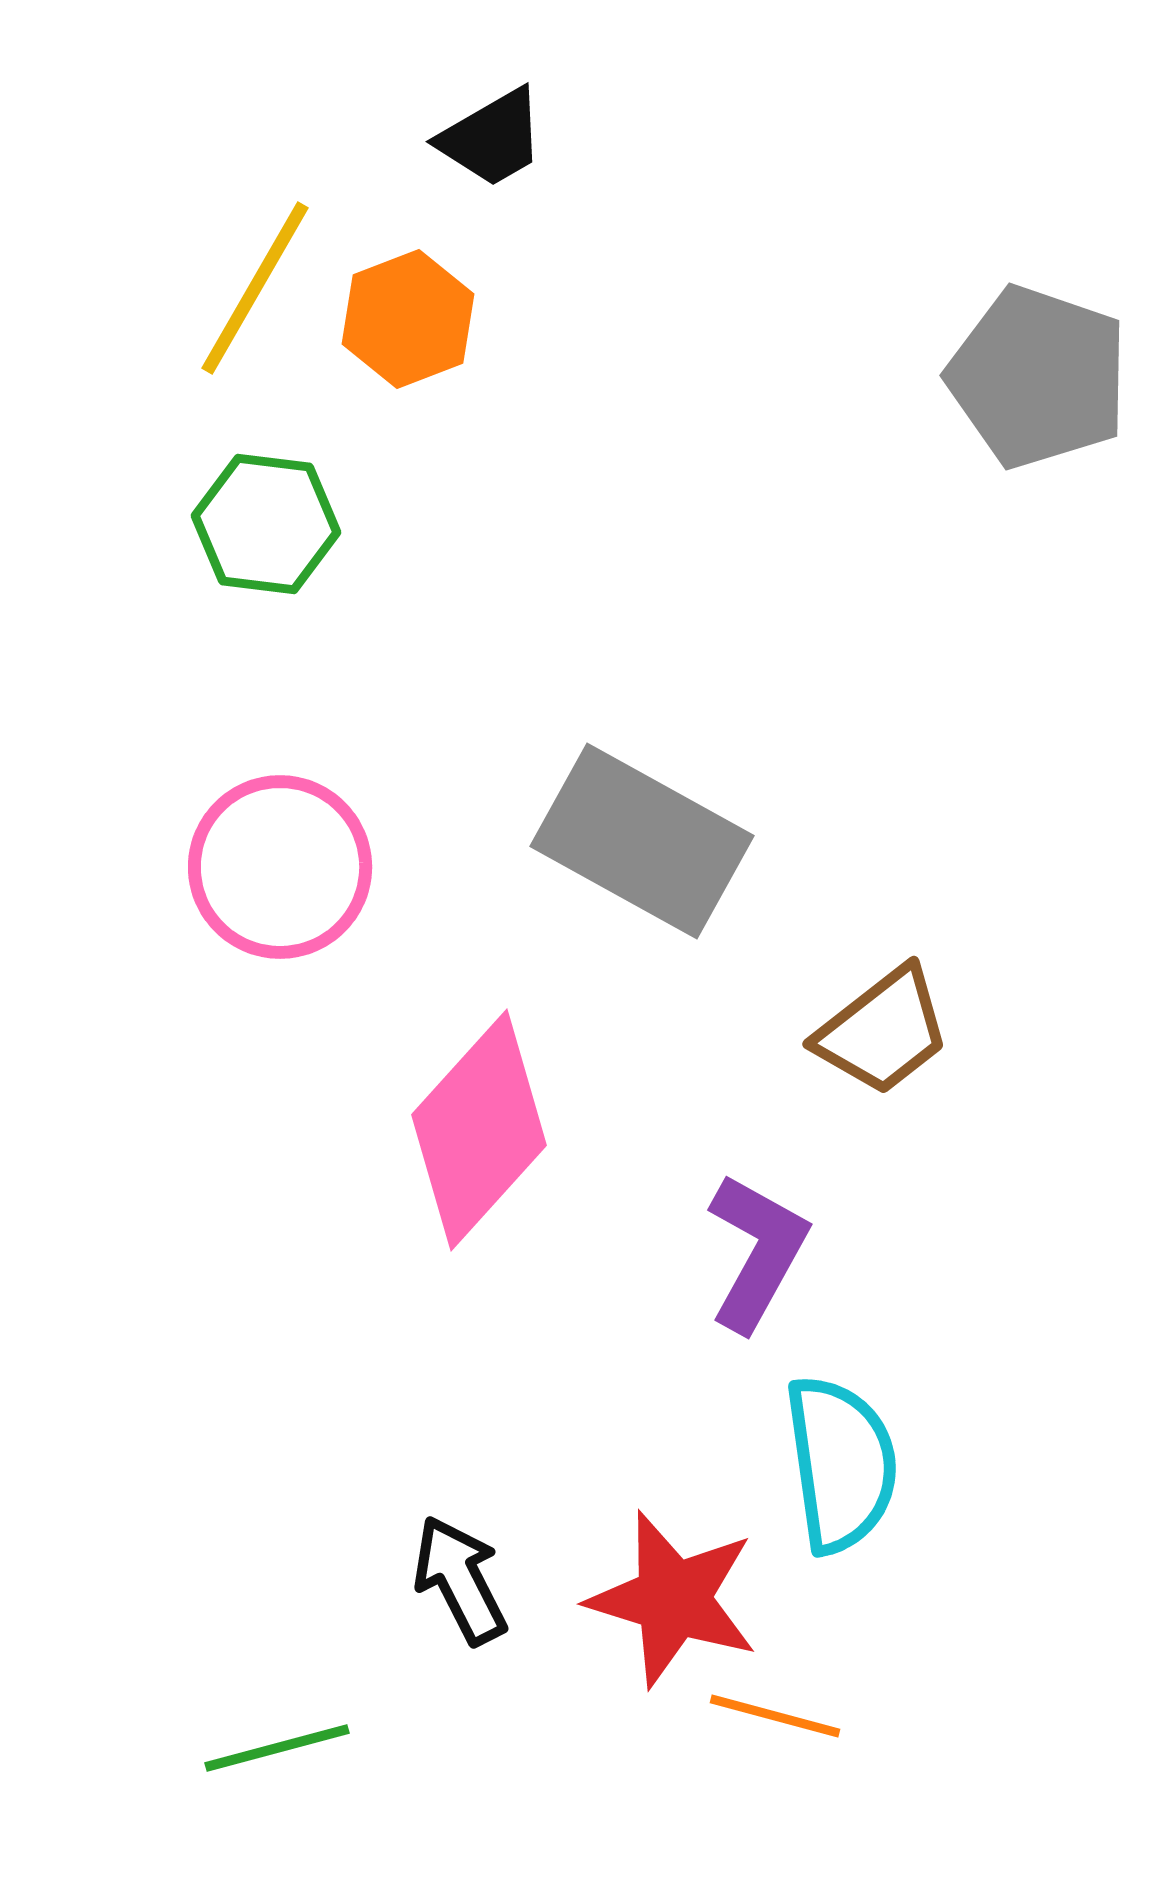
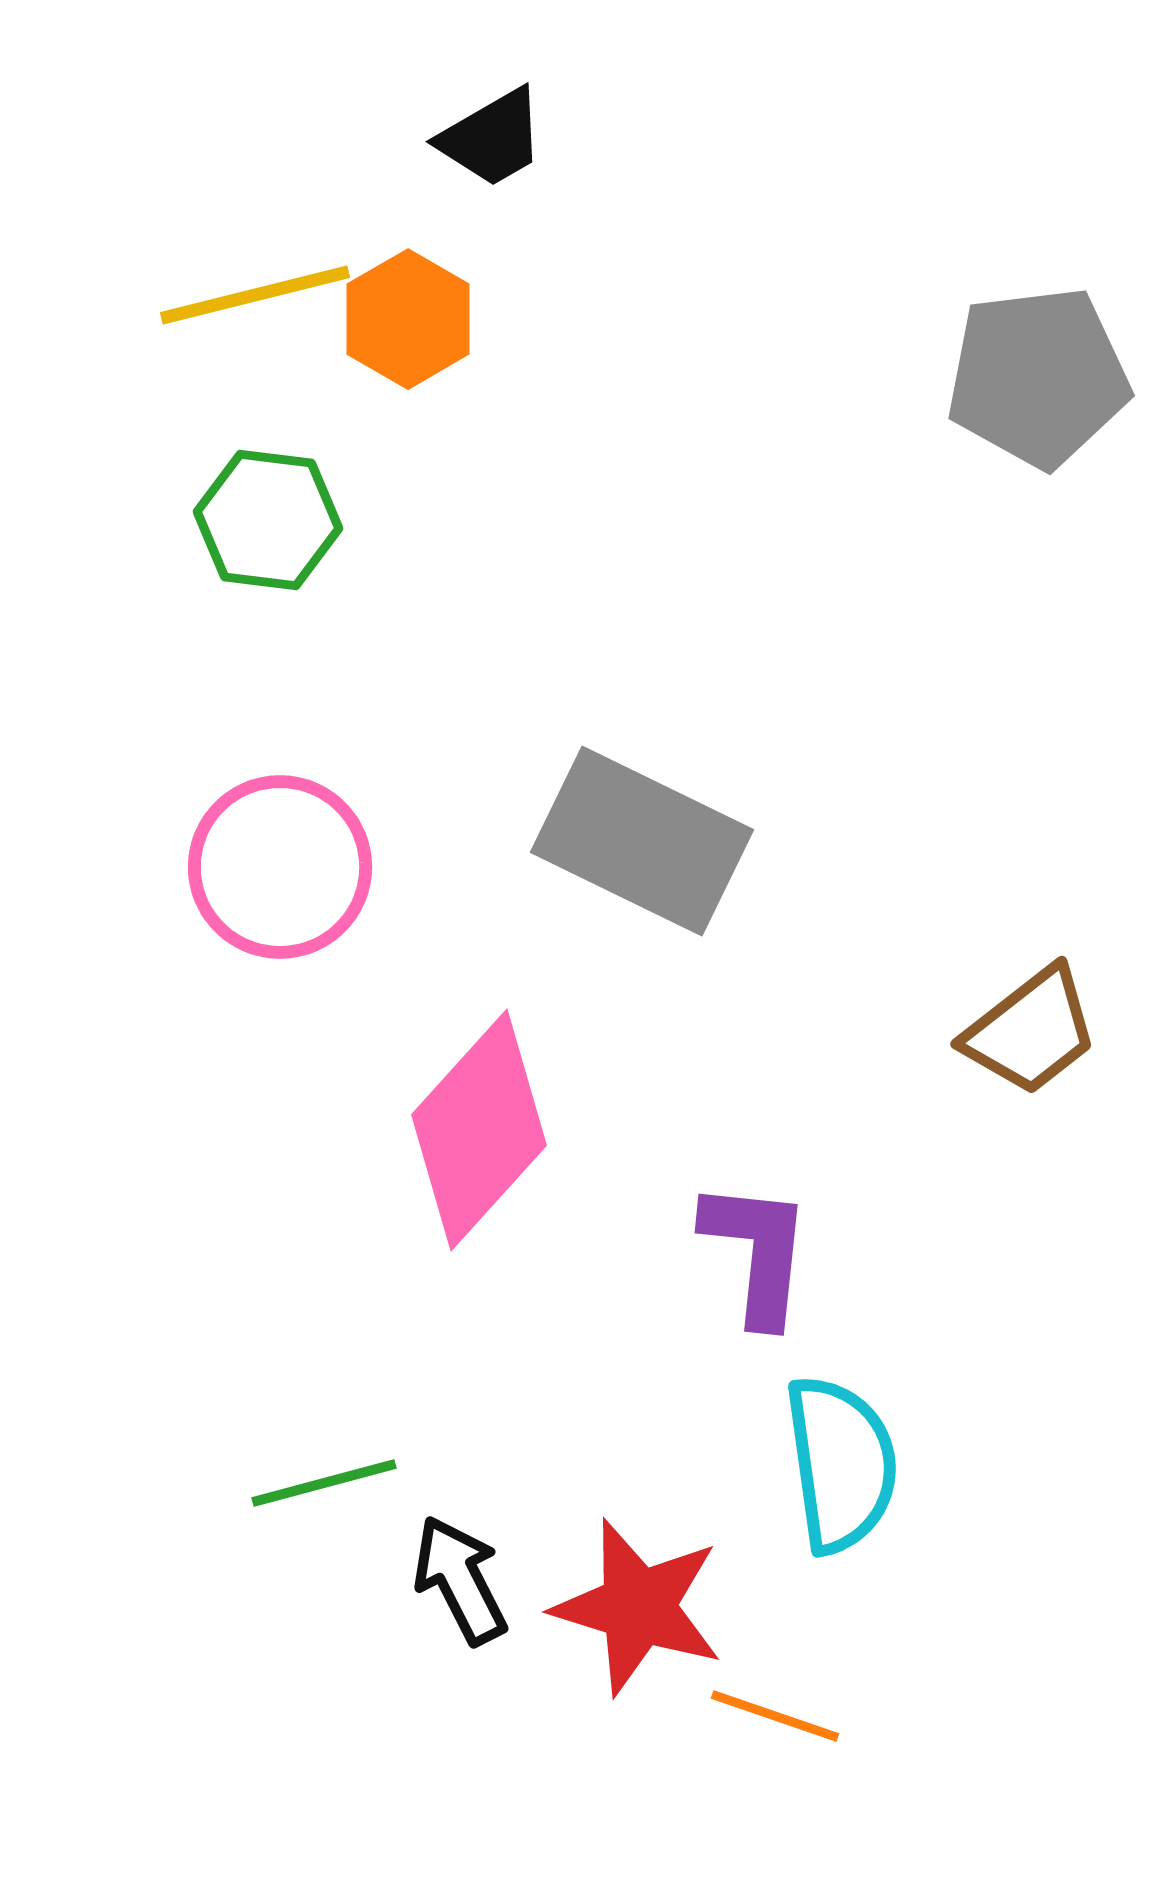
yellow line: moved 7 px down; rotated 46 degrees clockwise
orange hexagon: rotated 9 degrees counterclockwise
gray pentagon: rotated 26 degrees counterclockwise
green hexagon: moved 2 px right, 4 px up
gray rectangle: rotated 3 degrees counterclockwise
brown trapezoid: moved 148 px right
purple L-shape: rotated 23 degrees counterclockwise
red star: moved 35 px left, 8 px down
orange line: rotated 4 degrees clockwise
green line: moved 47 px right, 265 px up
